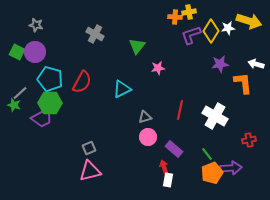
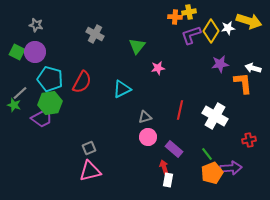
white arrow: moved 3 px left, 4 px down
green hexagon: rotated 10 degrees counterclockwise
